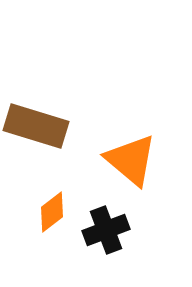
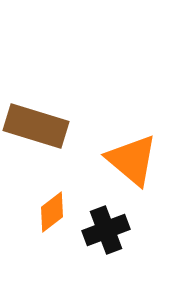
orange triangle: moved 1 px right
